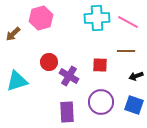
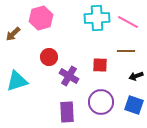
red circle: moved 5 px up
